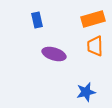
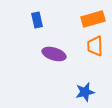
blue star: moved 1 px left
